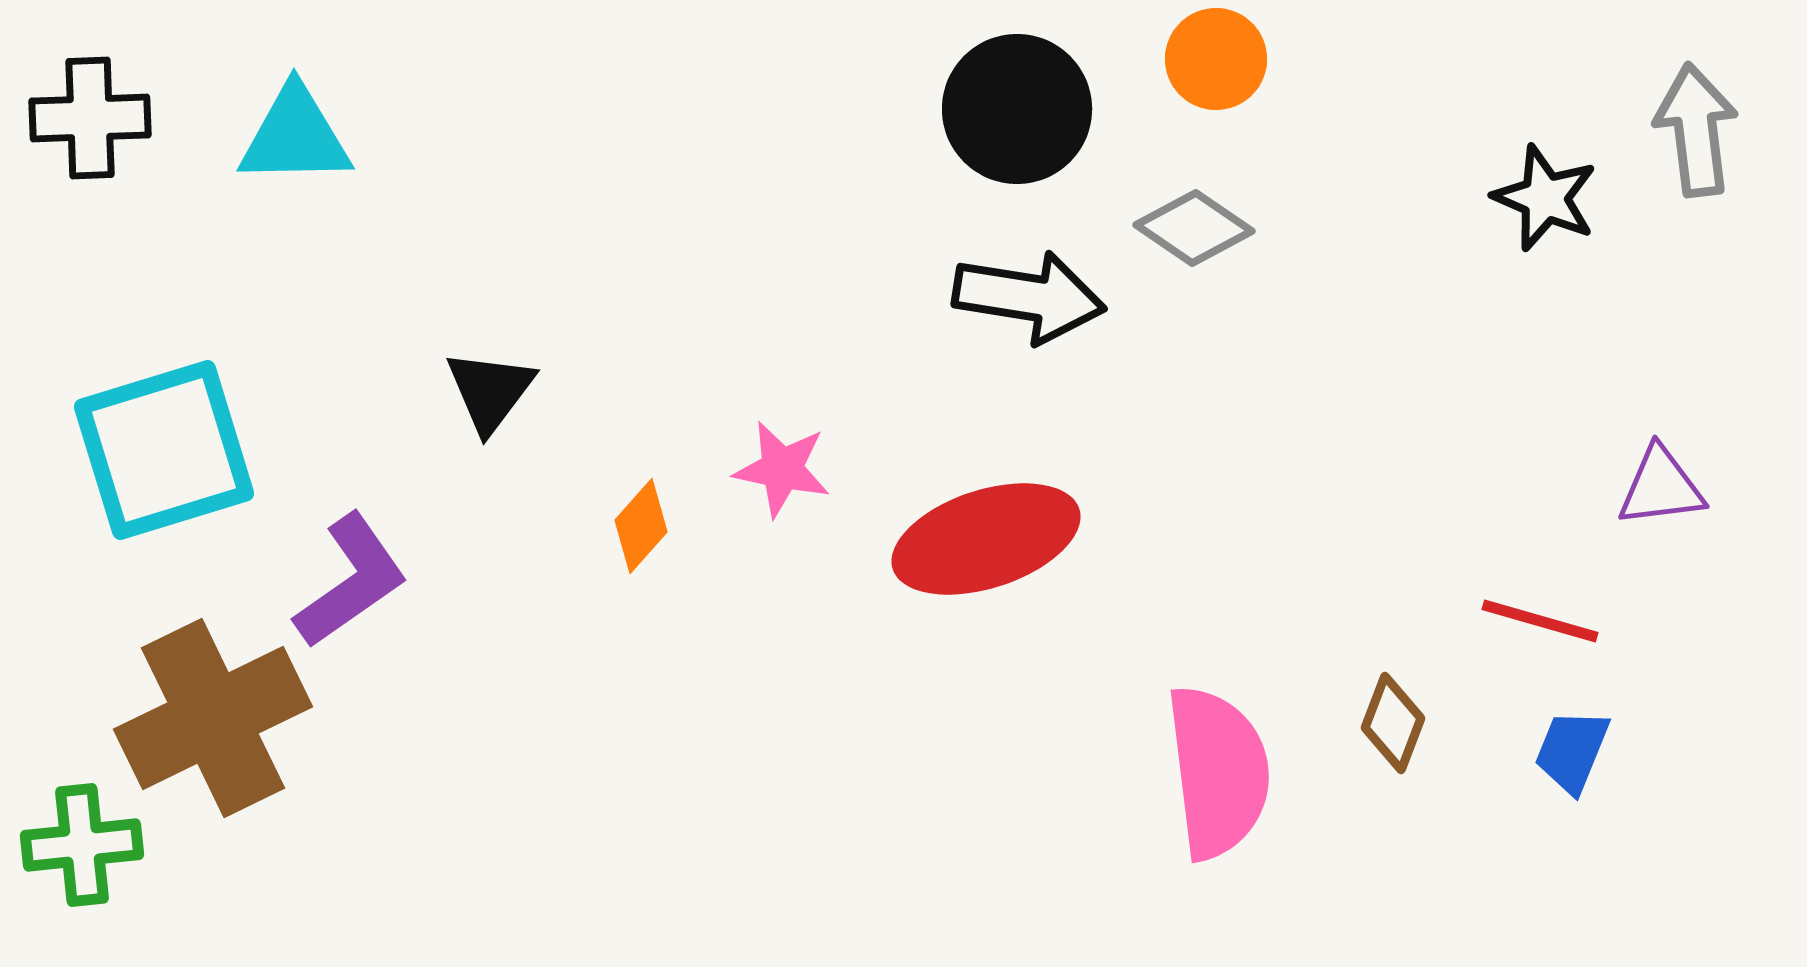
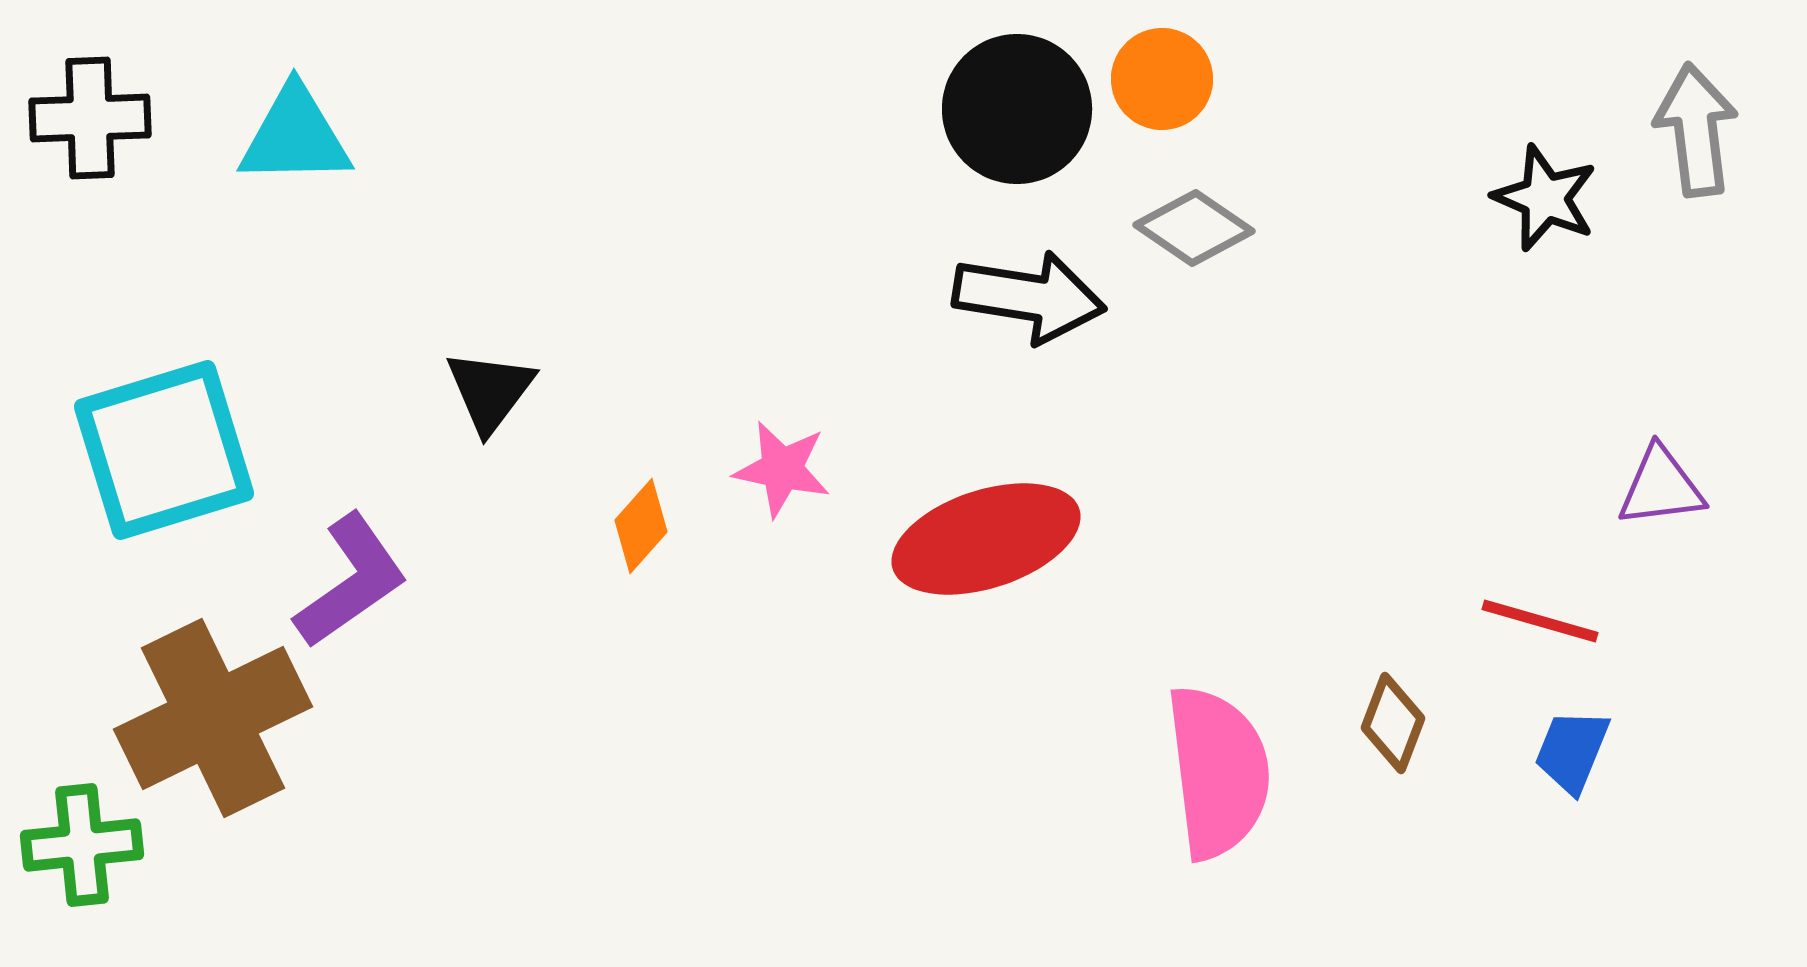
orange circle: moved 54 px left, 20 px down
